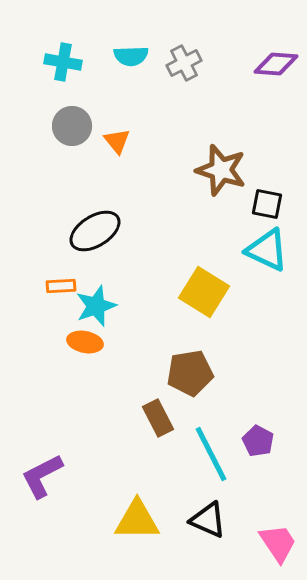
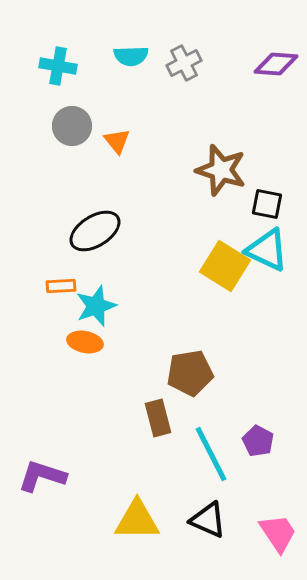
cyan cross: moved 5 px left, 4 px down
yellow square: moved 21 px right, 26 px up
brown rectangle: rotated 12 degrees clockwise
purple L-shape: rotated 45 degrees clockwise
pink trapezoid: moved 10 px up
